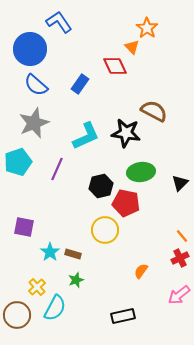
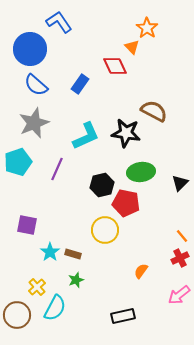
black hexagon: moved 1 px right, 1 px up
purple square: moved 3 px right, 2 px up
